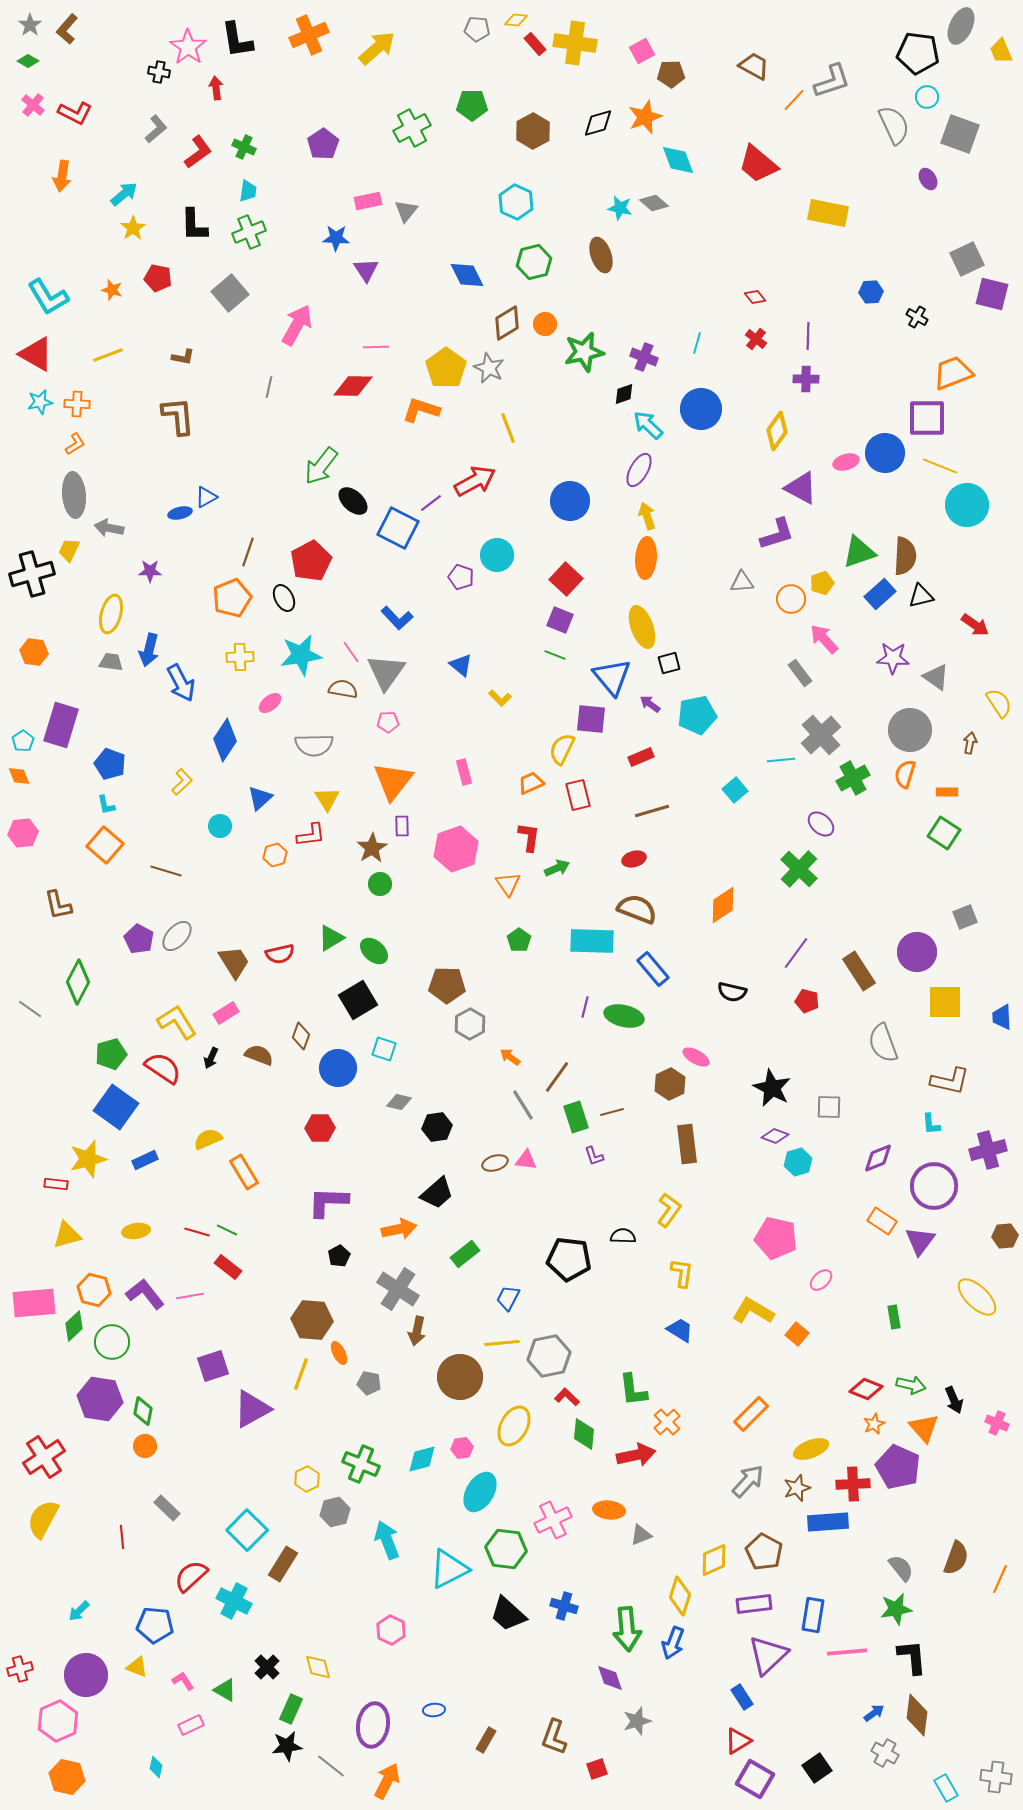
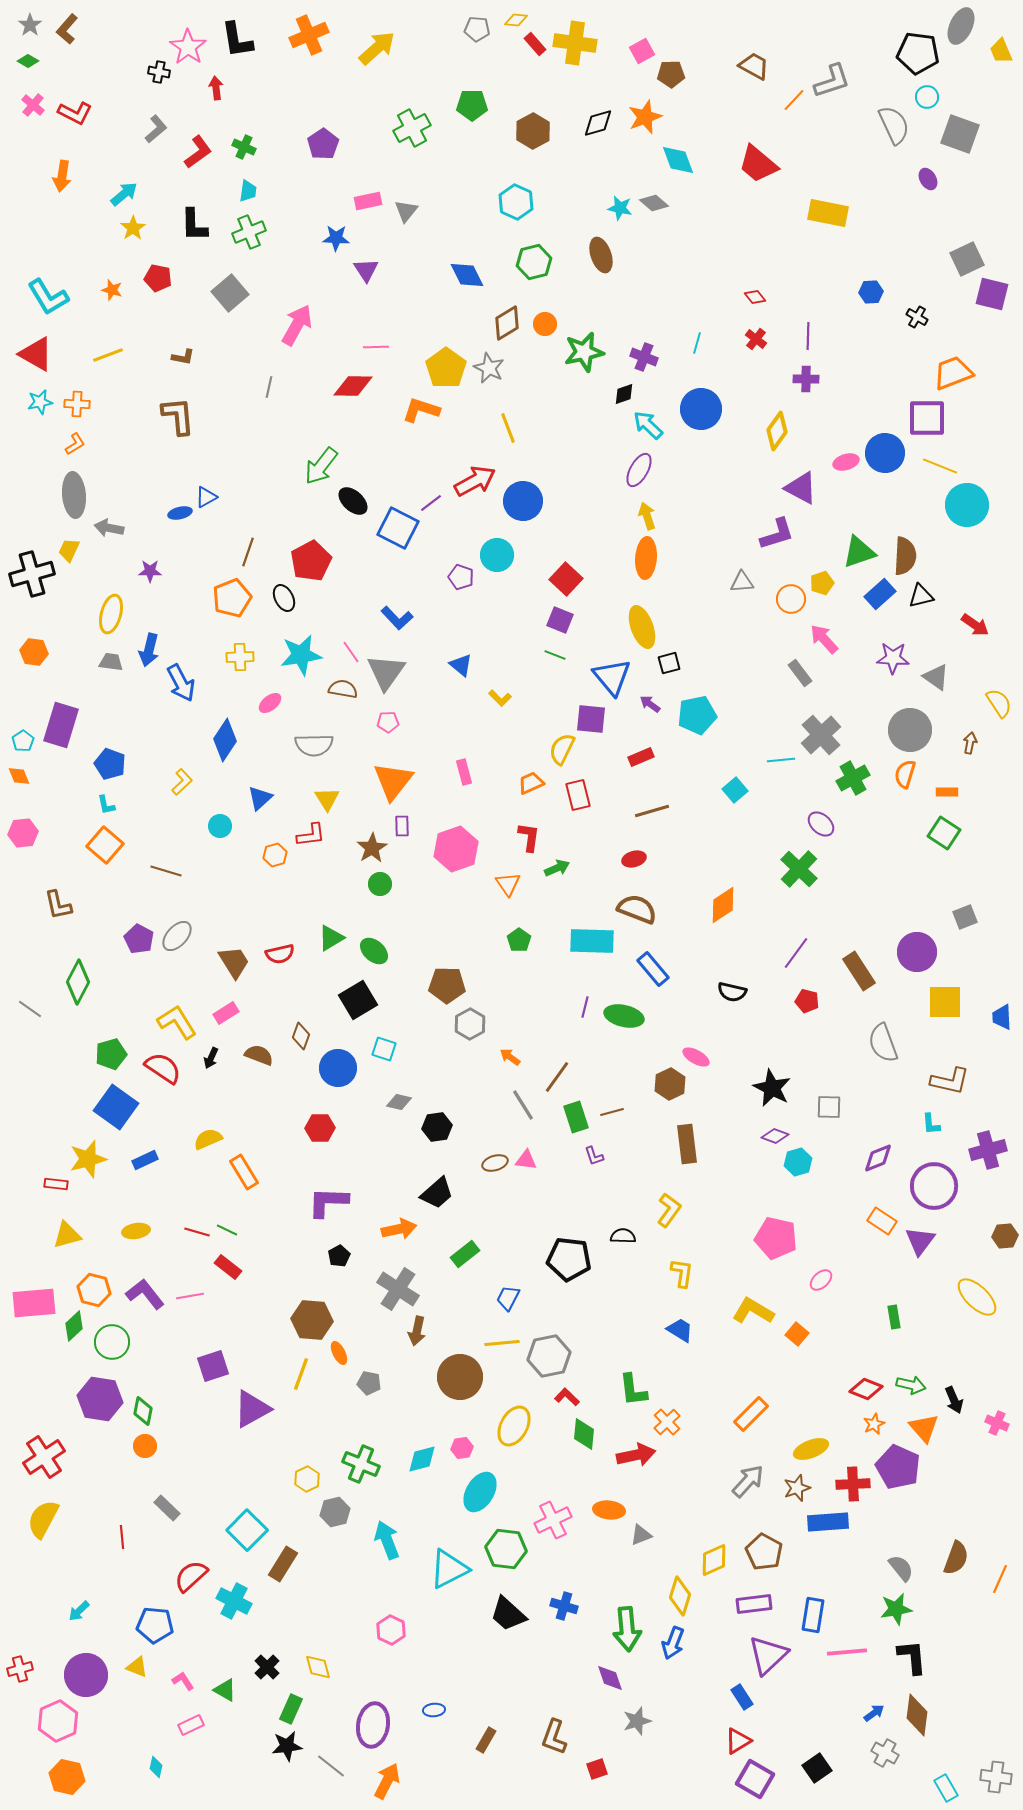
blue circle at (570, 501): moved 47 px left
